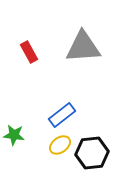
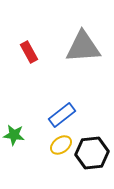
yellow ellipse: moved 1 px right
